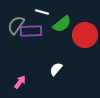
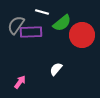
green semicircle: moved 1 px up
purple rectangle: moved 1 px down
red circle: moved 3 px left
